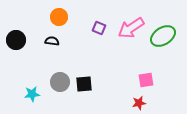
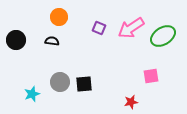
pink square: moved 5 px right, 4 px up
cyan star: rotated 14 degrees counterclockwise
red star: moved 8 px left, 1 px up
